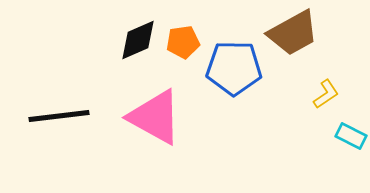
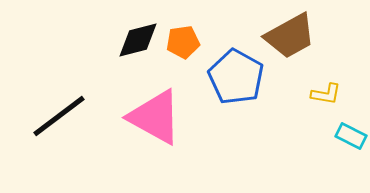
brown trapezoid: moved 3 px left, 3 px down
black diamond: rotated 9 degrees clockwise
blue pentagon: moved 2 px right, 9 px down; rotated 28 degrees clockwise
yellow L-shape: rotated 44 degrees clockwise
black line: rotated 30 degrees counterclockwise
